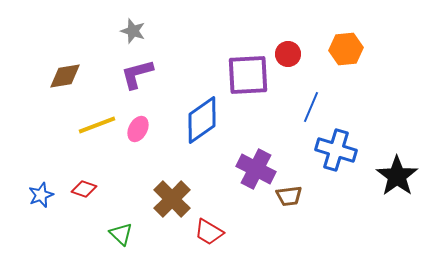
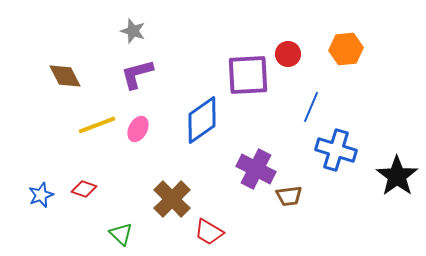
brown diamond: rotated 72 degrees clockwise
